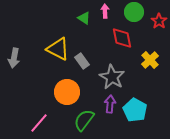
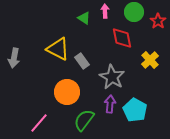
red star: moved 1 px left
